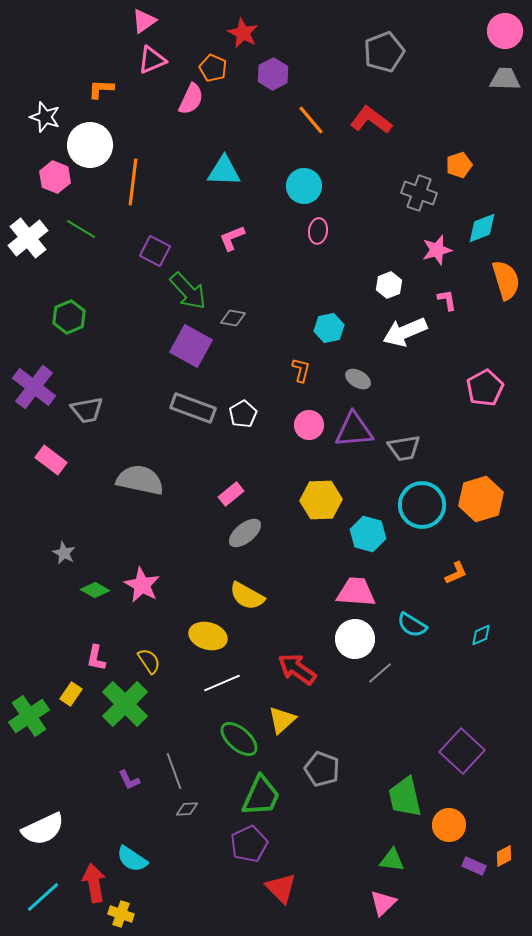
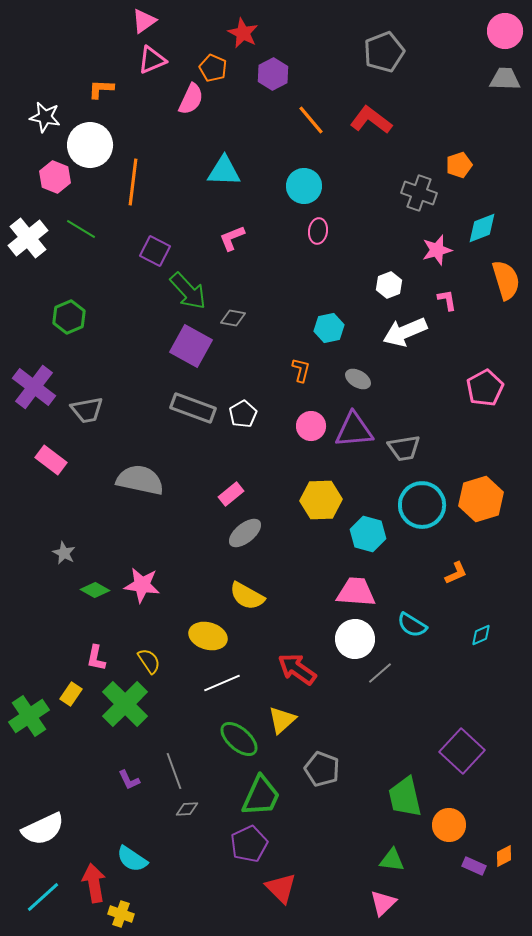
white star at (45, 117): rotated 8 degrees counterclockwise
pink circle at (309, 425): moved 2 px right, 1 px down
pink star at (142, 585): rotated 21 degrees counterclockwise
